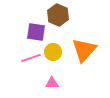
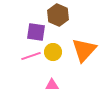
pink line: moved 2 px up
pink triangle: moved 2 px down
